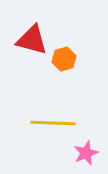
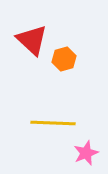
red triangle: rotated 28 degrees clockwise
